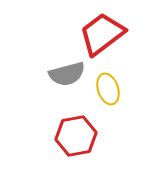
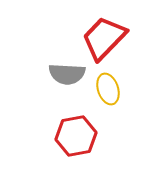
red trapezoid: moved 2 px right, 4 px down; rotated 9 degrees counterclockwise
gray semicircle: rotated 18 degrees clockwise
